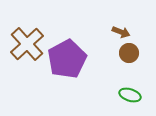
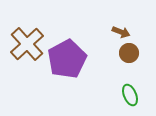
green ellipse: rotated 50 degrees clockwise
